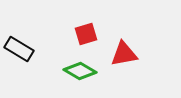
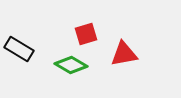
green diamond: moved 9 px left, 6 px up
